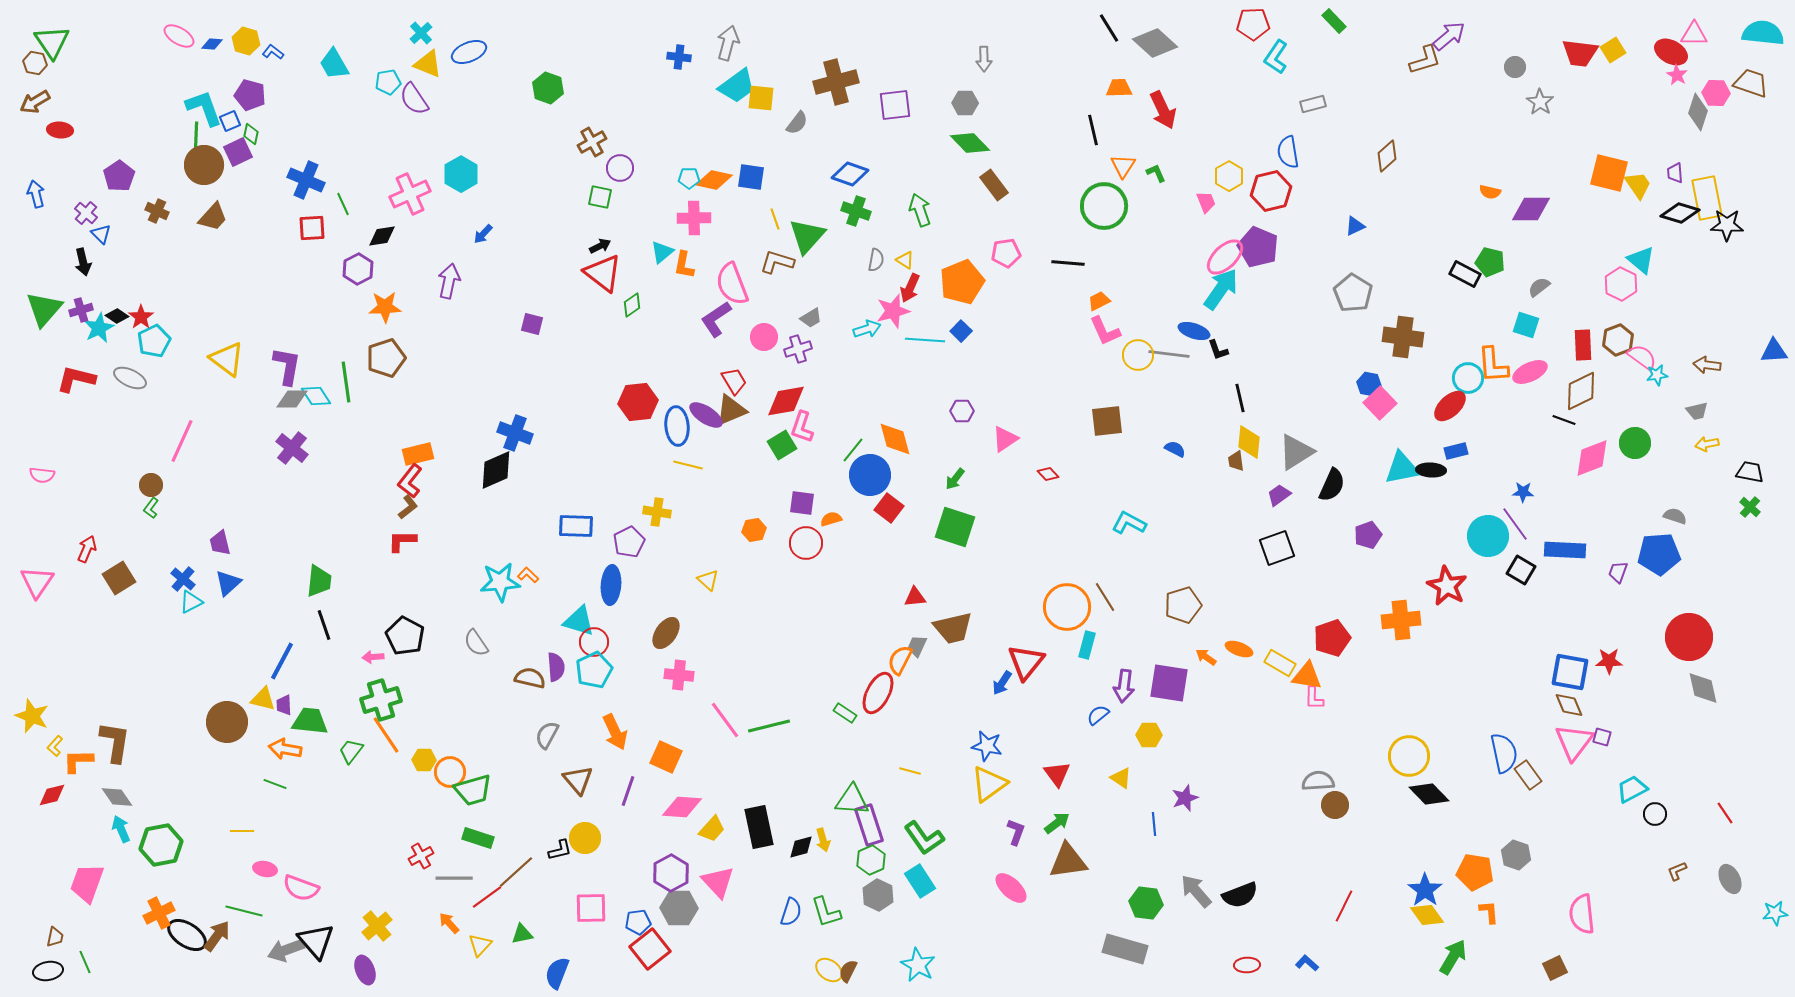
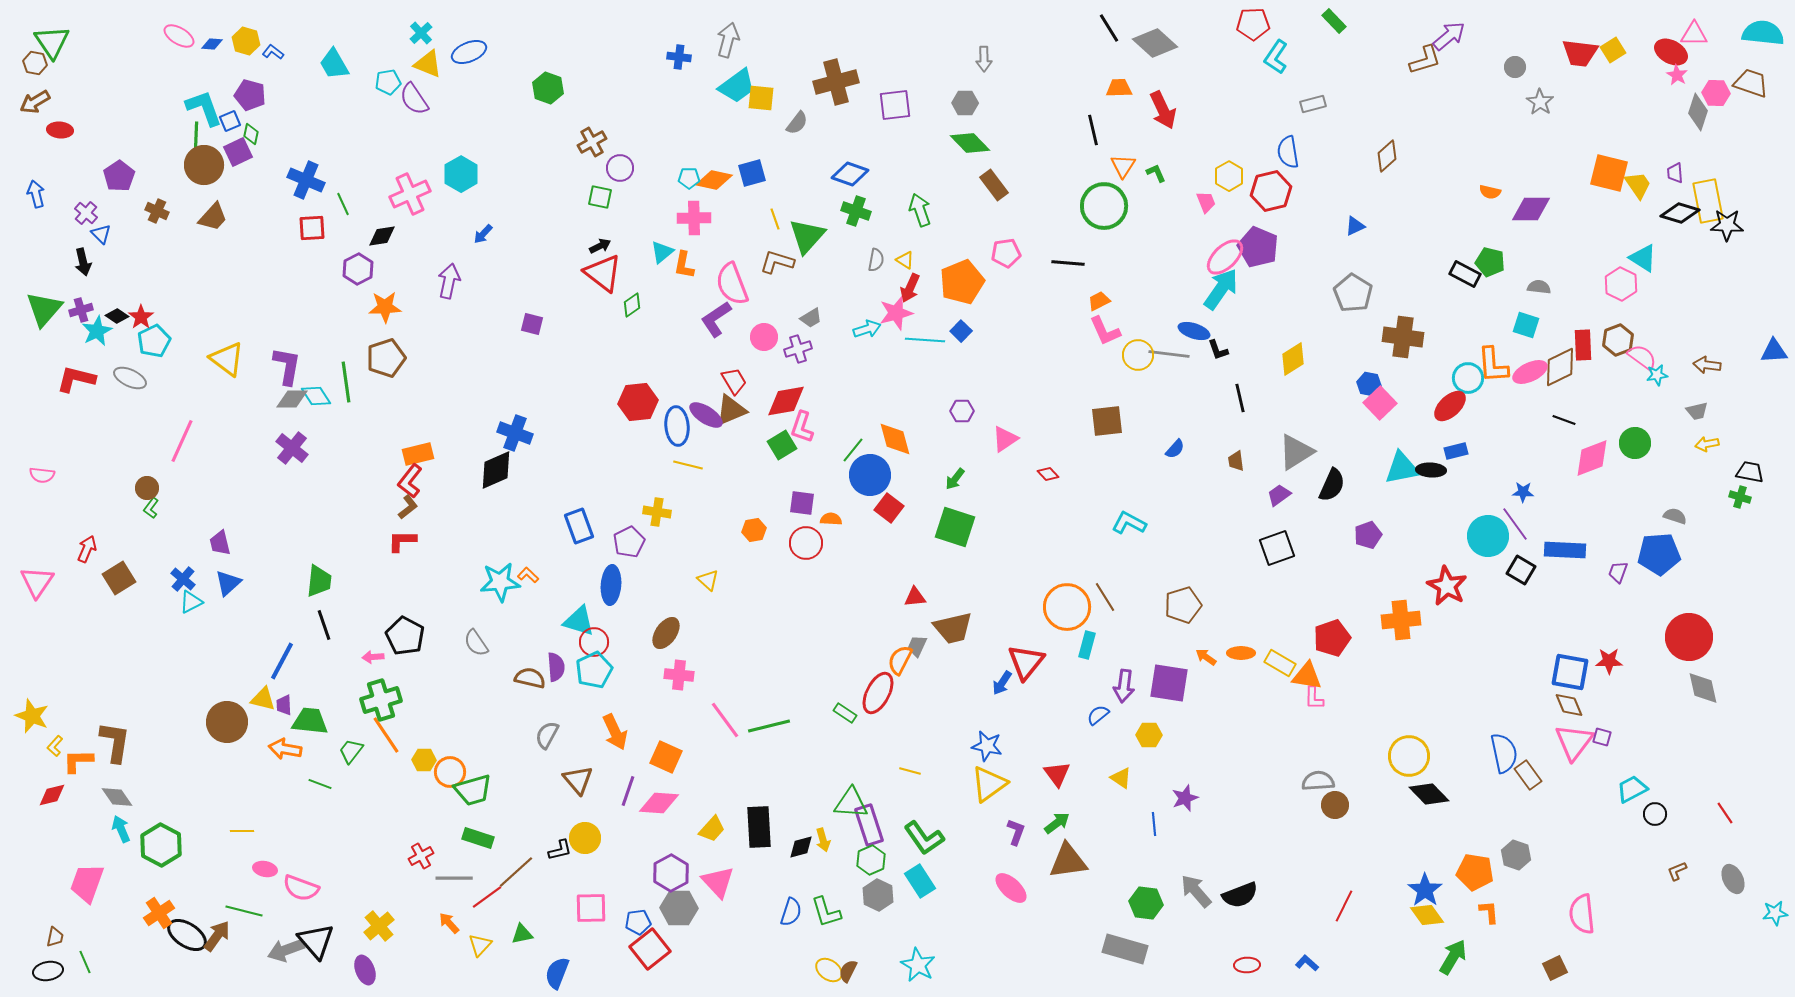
gray arrow at (728, 43): moved 3 px up
blue square at (751, 177): moved 1 px right, 4 px up; rotated 24 degrees counterclockwise
yellow rectangle at (1707, 198): moved 1 px right, 3 px down
cyan triangle at (1641, 260): moved 2 px right, 2 px up; rotated 8 degrees counterclockwise
gray semicircle at (1539, 287): rotated 45 degrees clockwise
pink star at (893, 311): moved 3 px right, 2 px down
cyan star at (99, 328): moved 2 px left, 3 px down
brown diamond at (1581, 391): moved 21 px left, 24 px up
yellow diamond at (1249, 442): moved 44 px right, 83 px up; rotated 52 degrees clockwise
blue semicircle at (1175, 449): rotated 105 degrees clockwise
brown circle at (151, 485): moved 4 px left, 3 px down
green cross at (1750, 507): moved 10 px left, 10 px up; rotated 25 degrees counterclockwise
orange semicircle at (831, 519): rotated 20 degrees clockwise
blue rectangle at (576, 526): moved 3 px right; rotated 68 degrees clockwise
orange ellipse at (1239, 649): moved 2 px right, 4 px down; rotated 20 degrees counterclockwise
green line at (275, 784): moved 45 px right
green triangle at (852, 800): moved 1 px left, 3 px down
pink diamond at (682, 807): moved 23 px left, 4 px up
black rectangle at (759, 827): rotated 9 degrees clockwise
green hexagon at (161, 845): rotated 21 degrees counterclockwise
gray ellipse at (1730, 879): moved 3 px right
orange cross at (159, 913): rotated 8 degrees counterclockwise
yellow cross at (377, 926): moved 2 px right
